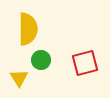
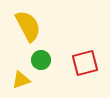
yellow semicircle: moved 3 px up; rotated 28 degrees counterclockwise
yellow triangle: moved 2 px right, 2 px down; rotated 42 degrees clockwise
